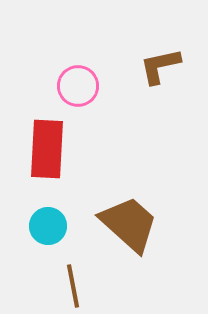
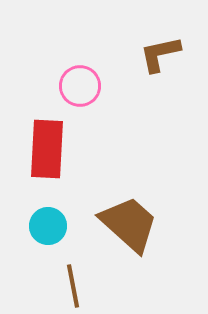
brown L-shape: moved 12 px up
pink circle: moved 2 px right
